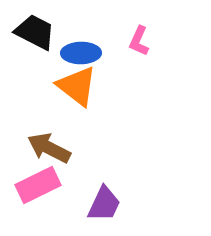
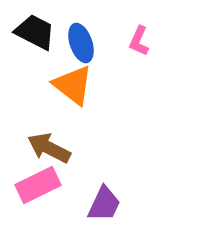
blue ellipse: moved 10 px up; rotated 72 degrees clockwise
orange triangle: moved 4 px left, 1 px up
